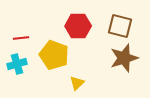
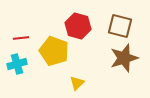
red hexagon: rotated 15 degrees clockwise
yellow pentagon: moved 4 px up
